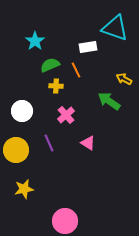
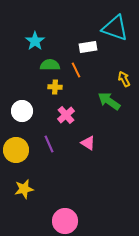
green semicircle: rotated 24 degrees clockwise
yellow arrow: rotated 35 degrees clockwise
yellow cross: moved 1 px left, 1 px down
purple line: moved 1 px down
